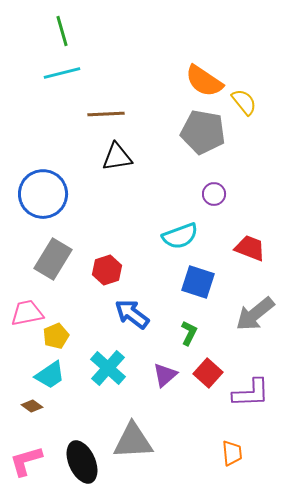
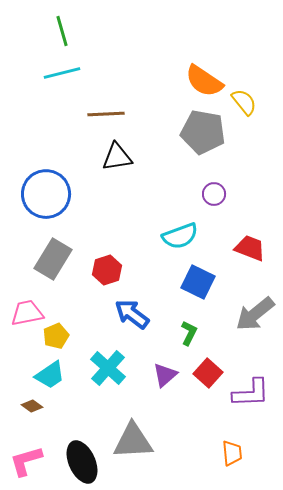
blue circle: moved 3 px right
blue square: rotated 8 degrees clockwise
